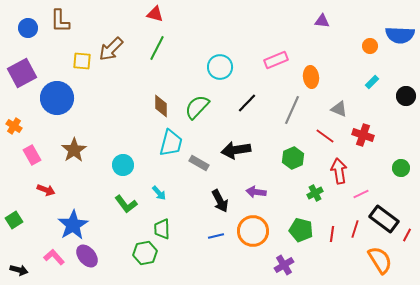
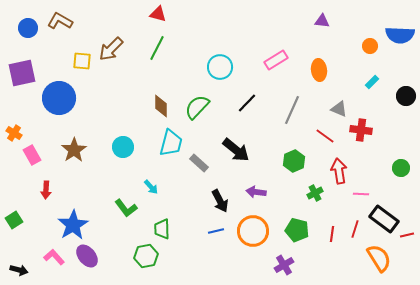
red triangle at (155, 14): moved 3 px right
brown L-shape at (60, 21): rotated 120 degrees clockwise
pink rectangle at (276, 60): rotated 10 degrees counterclockwise
purple square at (22, 73): rotated 16 degrees clockwise
orange ellipse at (311, 77): moved 8 px right, 7 px up
blue circle at (57, 98): moved 2 px right
orange cross at (14, 126): moved 7 px down
red cross at (363, 135): moved 2 px left, 5 px up; rotated 10 degrees counterclockwise
black arrow at (236, 150): rotated 132 degrees counterclockwise
green hexagon at (293, 158): moved 1 px right, 3 px down
gray rectangle at (199, 163): rotated 12 degrees clockwise
cyan circle at (123, 165): moved 18 px up
red arrow at (46, 190): rotated 72 degrees clockwise
cyan arrow at (159, 193): moved 8 px left, 6 px up
pink line at (361, 194): rotated 28 degrees clockwise
green L-shape at (126, 204): moved 4 px down
green pentagon at (301, 230): moved 4 px left
red line at (407, 235): rotated 48 degrees clockwise
blue line at (216, 236): moved 5 px up
green hexagon at (145, 253): moved 1 px right, 3 px down
orange semicircle at (380, 260): moved 1 px left, 2 px up
